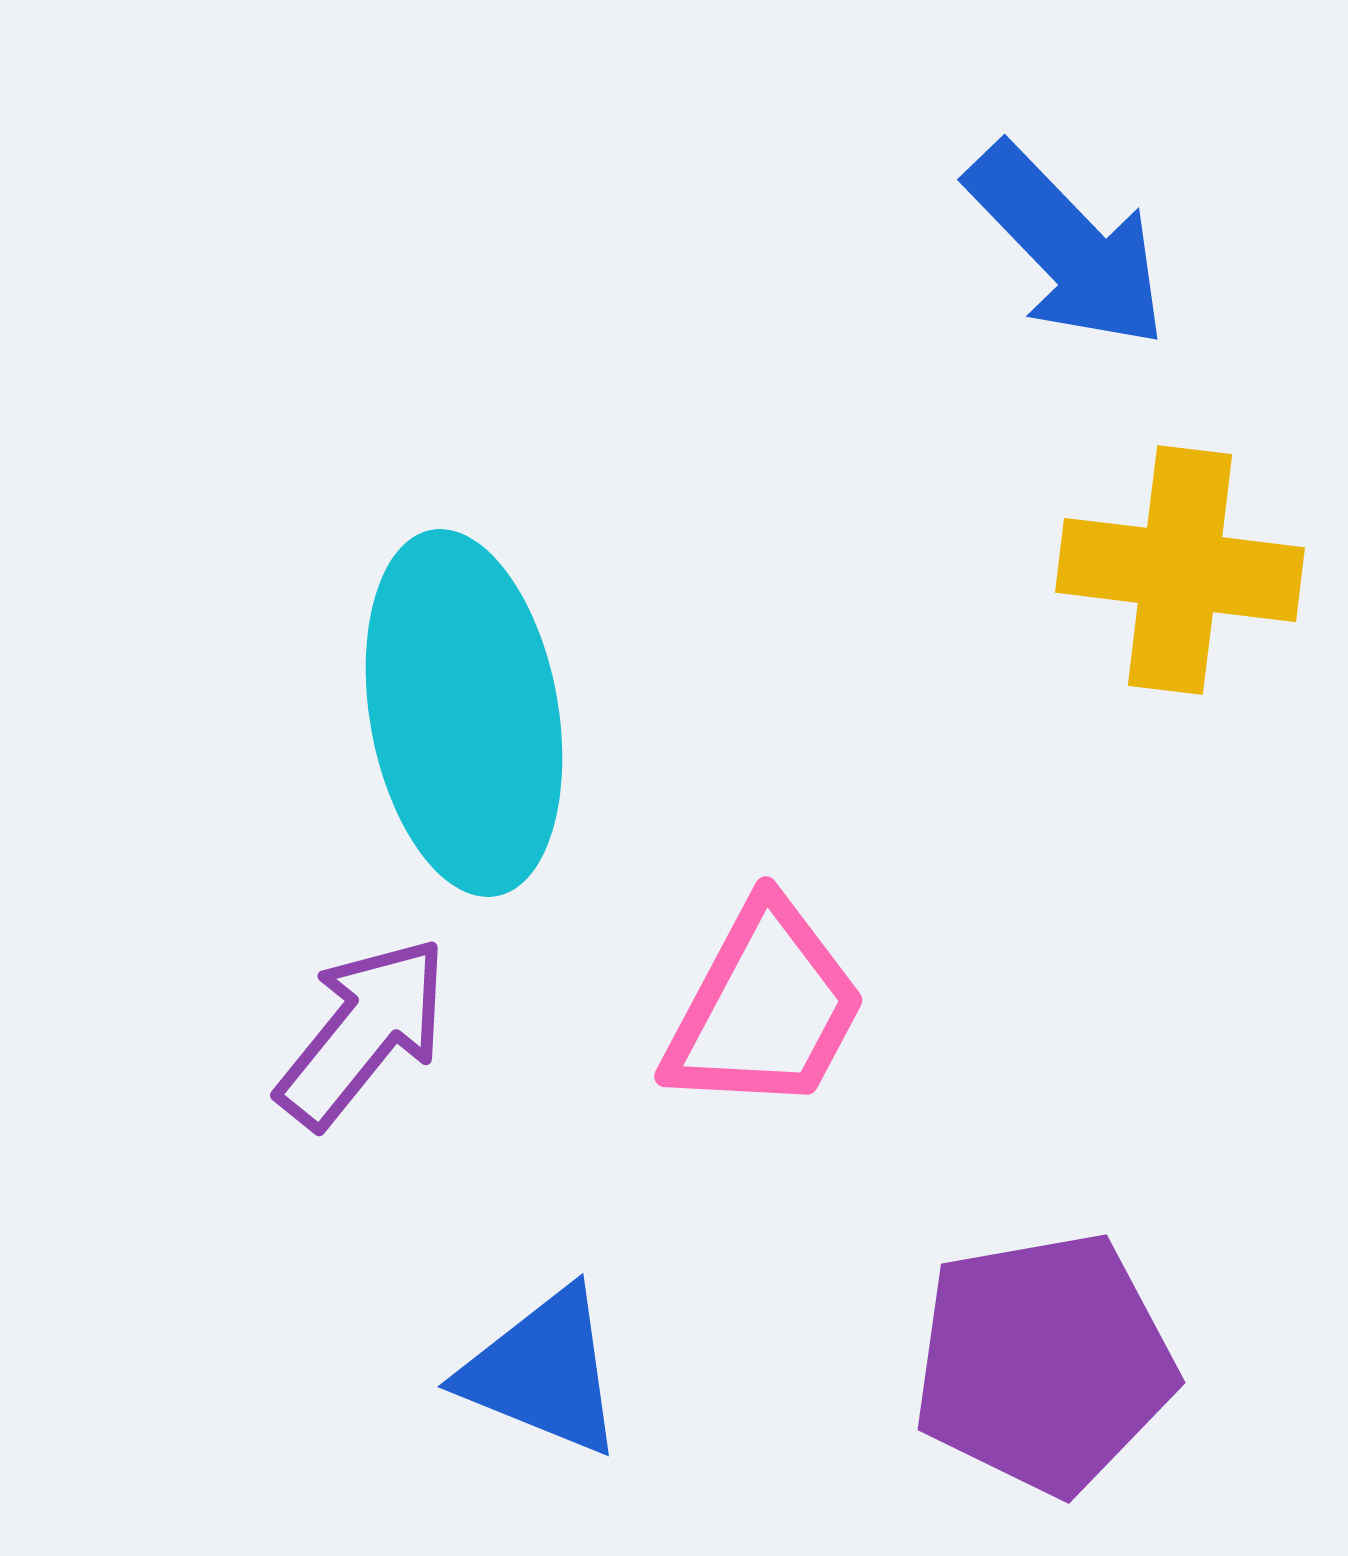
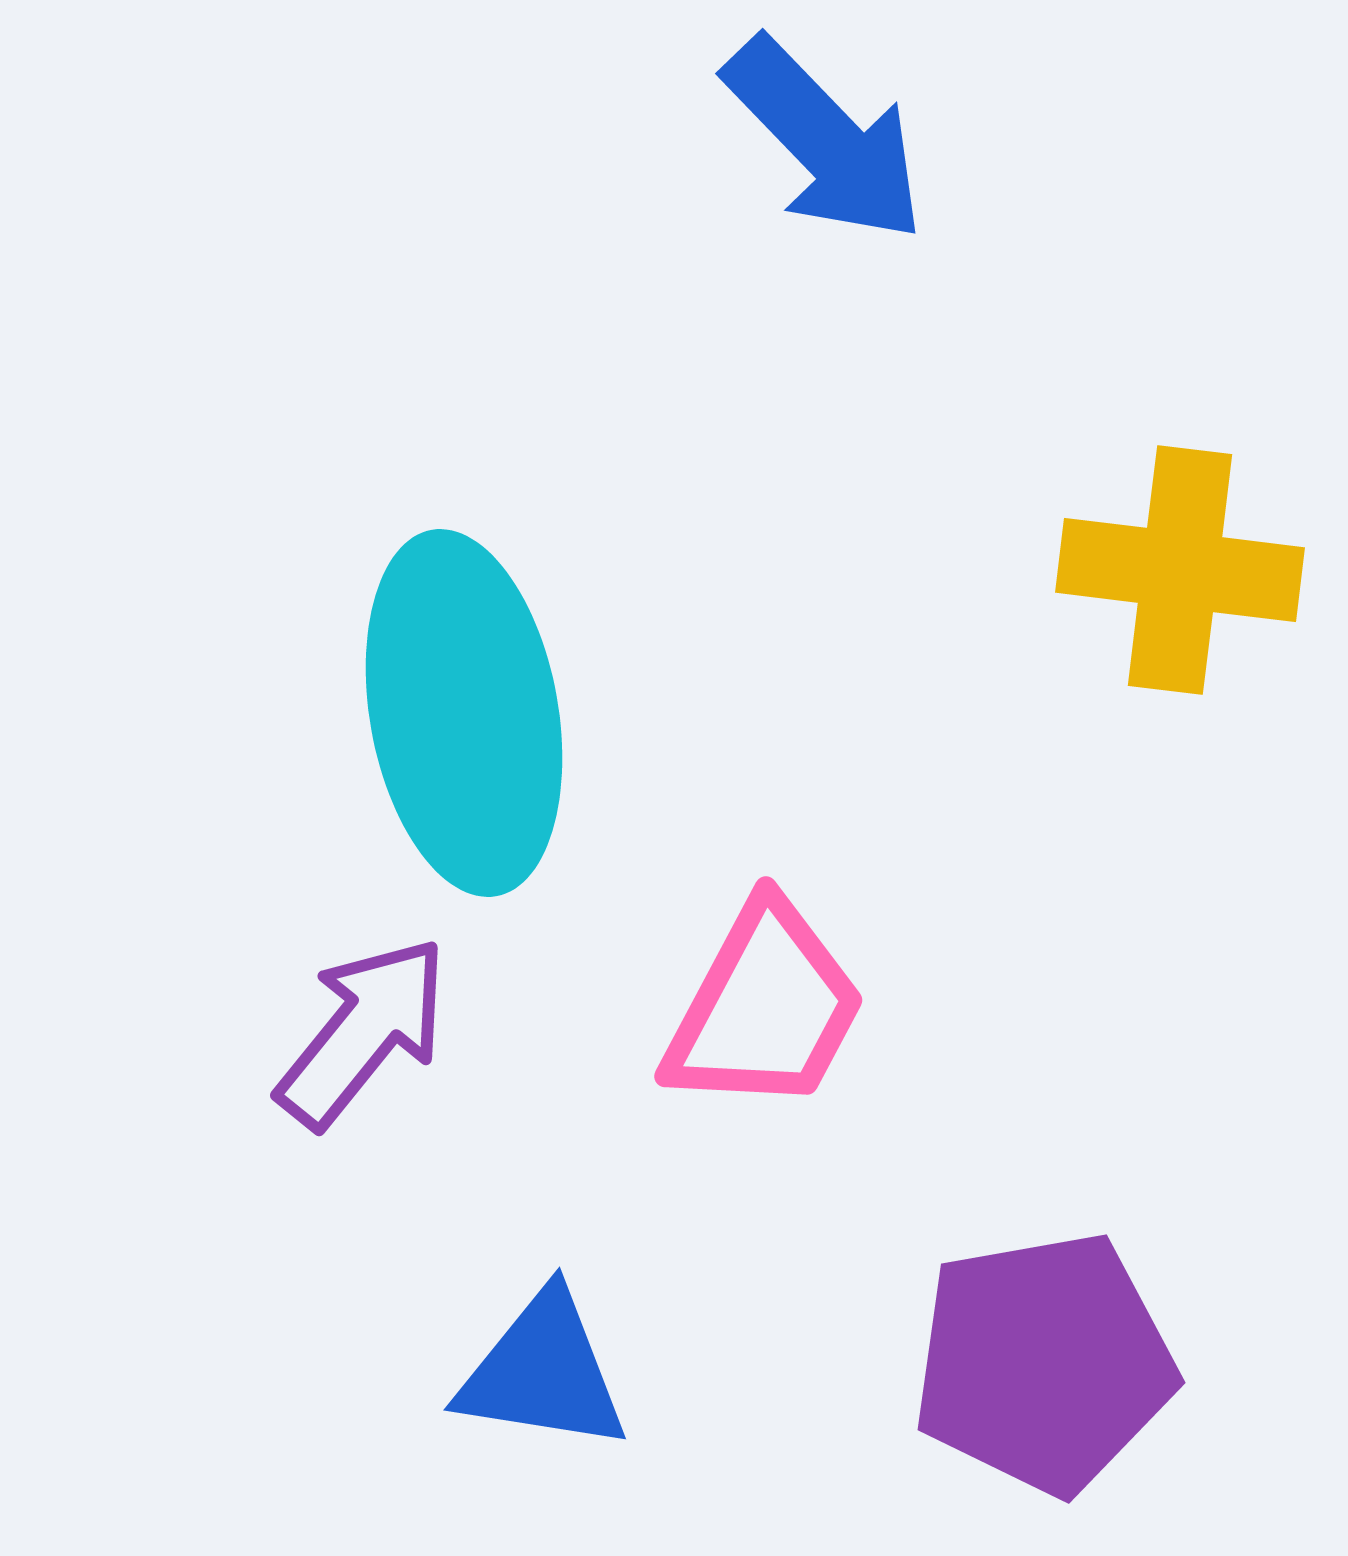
blue arrow: moved 242 px left, 106 px up
blue triangle: rotated 13 degrees counterclockwise
